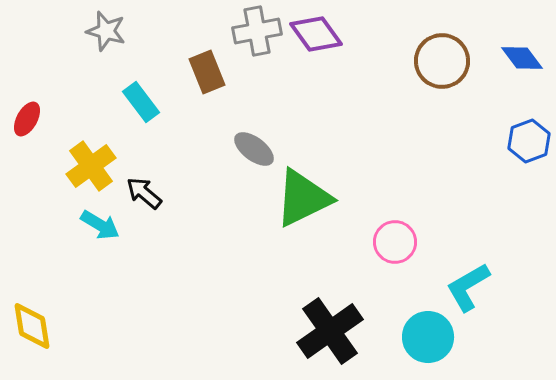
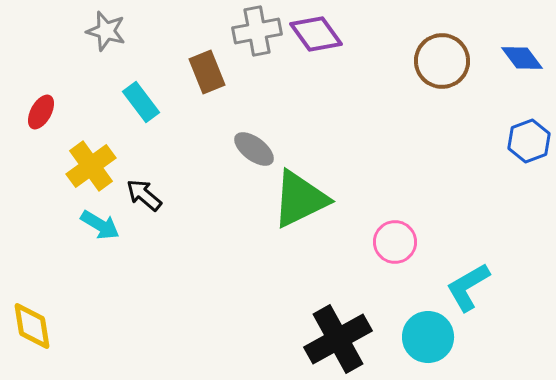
red ellipse: moved 14 px right, 7 px up
black arrow: moved 2 px down
green triangle: moved 3 px left, 1 px down
black cross: moved 8 px right, 8 px down; rotated 6 degrees clockwise
